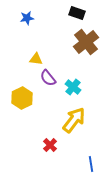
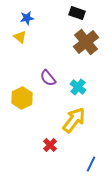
yellow triangle: moved 16 px left, 22 px up; rotated 32 degrees clockwise
cyan cross: moved 5 px right
blue line: rotated 35 degrees clockwise
